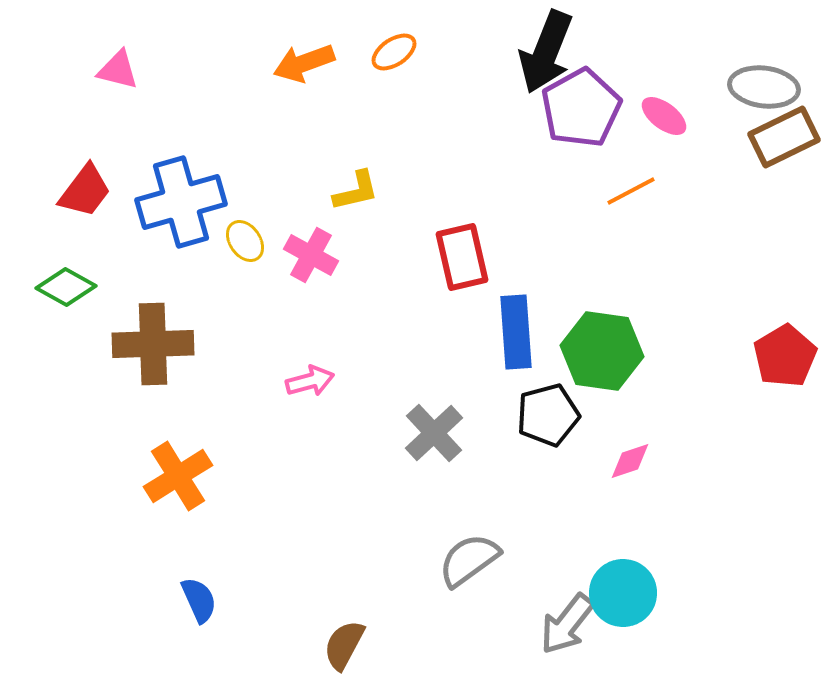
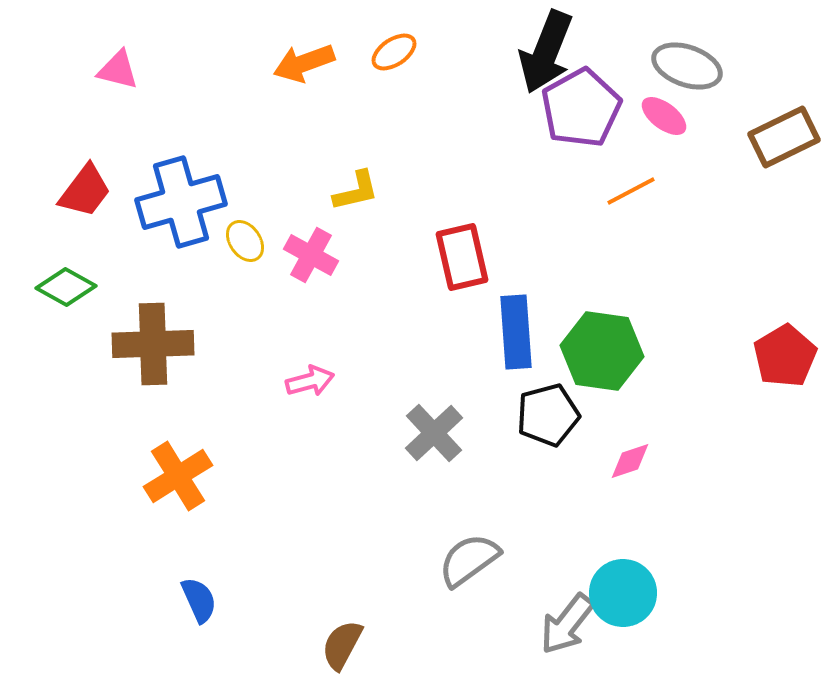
gray ellipse: moved 77 px left, 21 px up; rotated 12 degrees clockwise
brown semicircle: moved 2 px left
